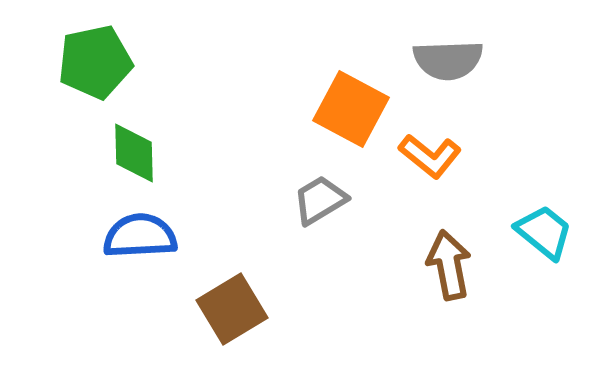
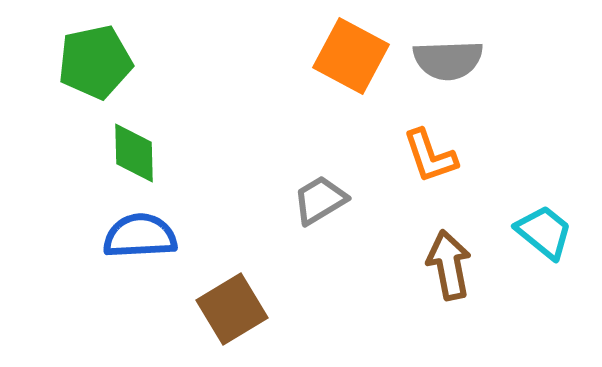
orange square: moved 53 px up
orange L-shape: rotated 32 degrees clockwise
